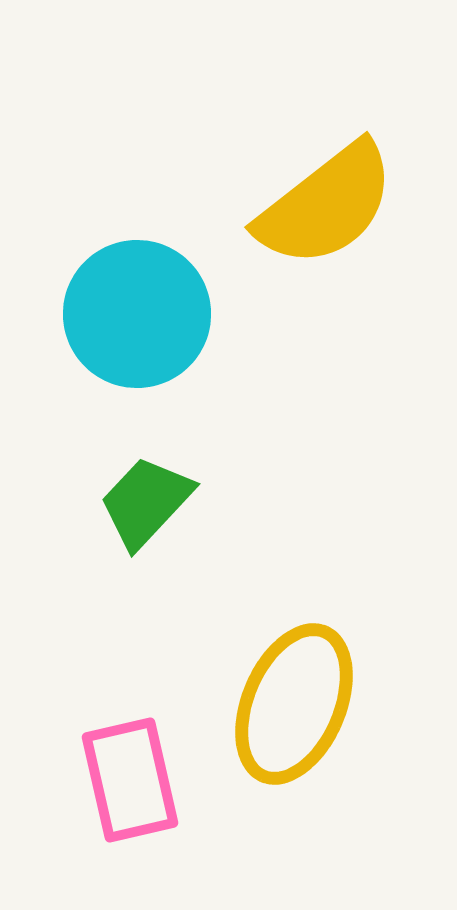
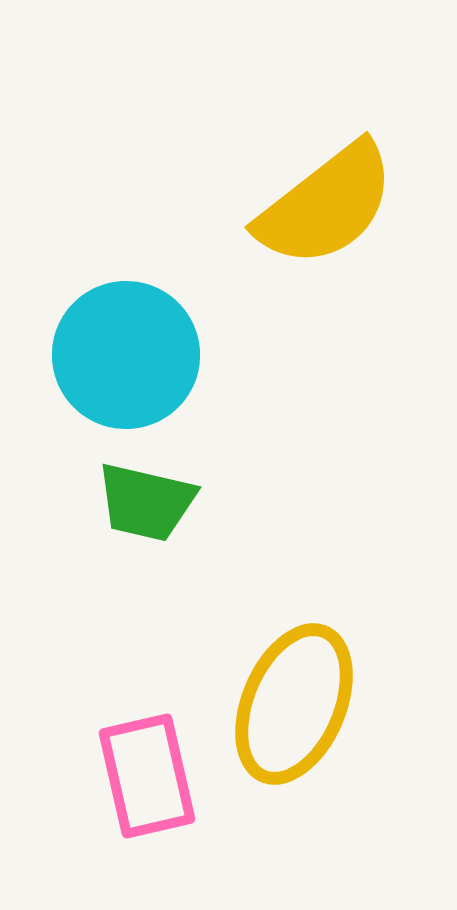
cyan circle: moved 11 px left, 41 px down
green trapezoid: rotated 120 degrees counterclockwise
pink rectangle: moved 17 px right, 4 px up
